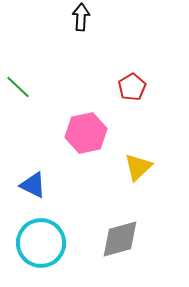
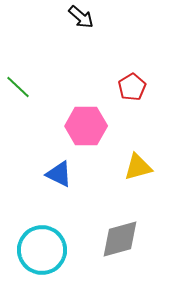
black arrow: rotated 128 degrees clockwise
pink hexagon: moved 7 px up; rotated 12 degrees clockwise
yellow triangle: rotated 28 degrees clockwise
blue triangle: moved 26 px right, 11 px up
cyan circle: moved 1 px right, 7 px down
